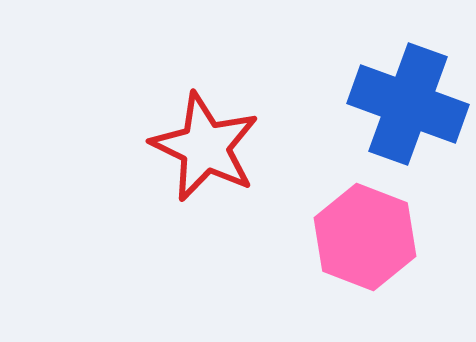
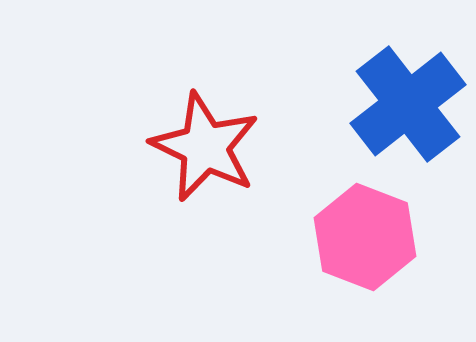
blue cross: rotated 32 degrees clockwise
